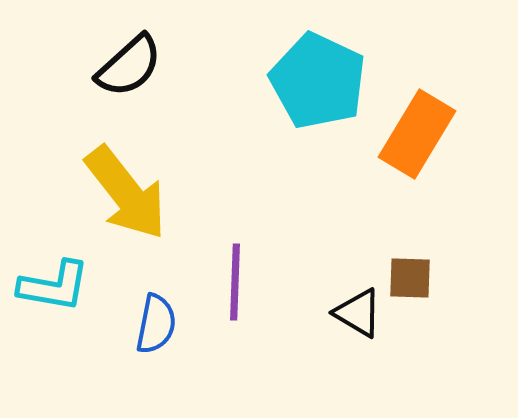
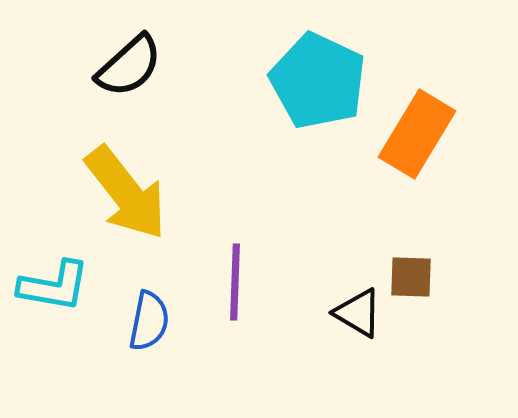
brown square: moved 1 px right, 1 px up
blue semicircle: moved 7 px left, 3 px up
